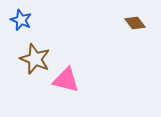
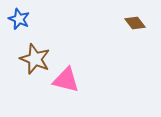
blue star: moved 2 px left, 1 px up
